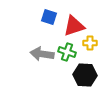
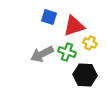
yellow cross: rotated 24 degrees clockwise
gray arrow: rotated 35 degrees counterclockwise
